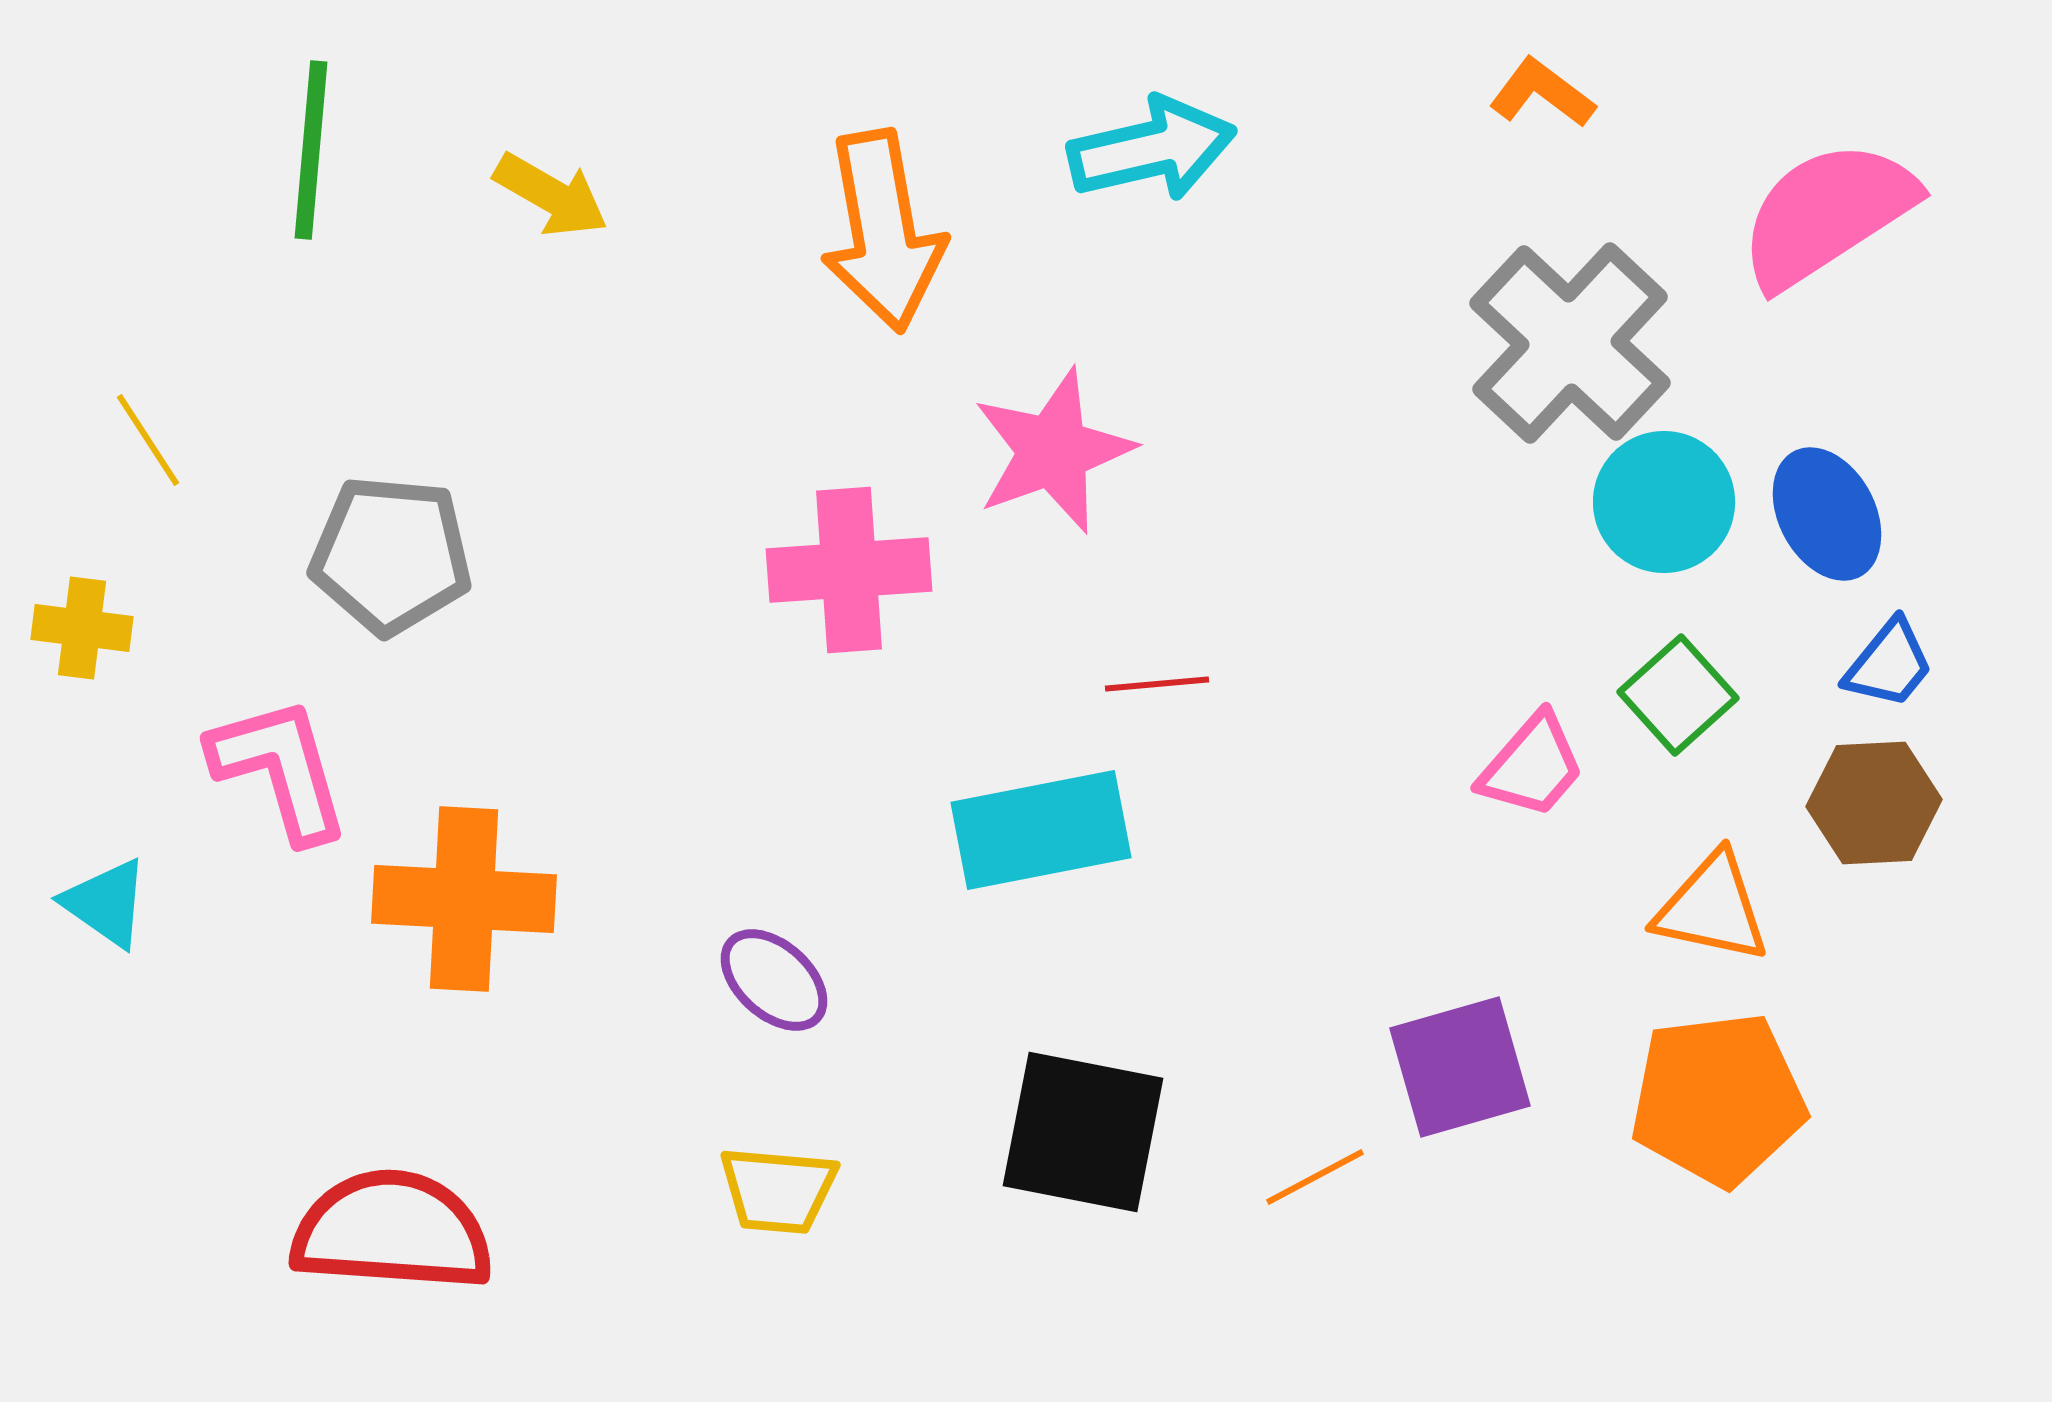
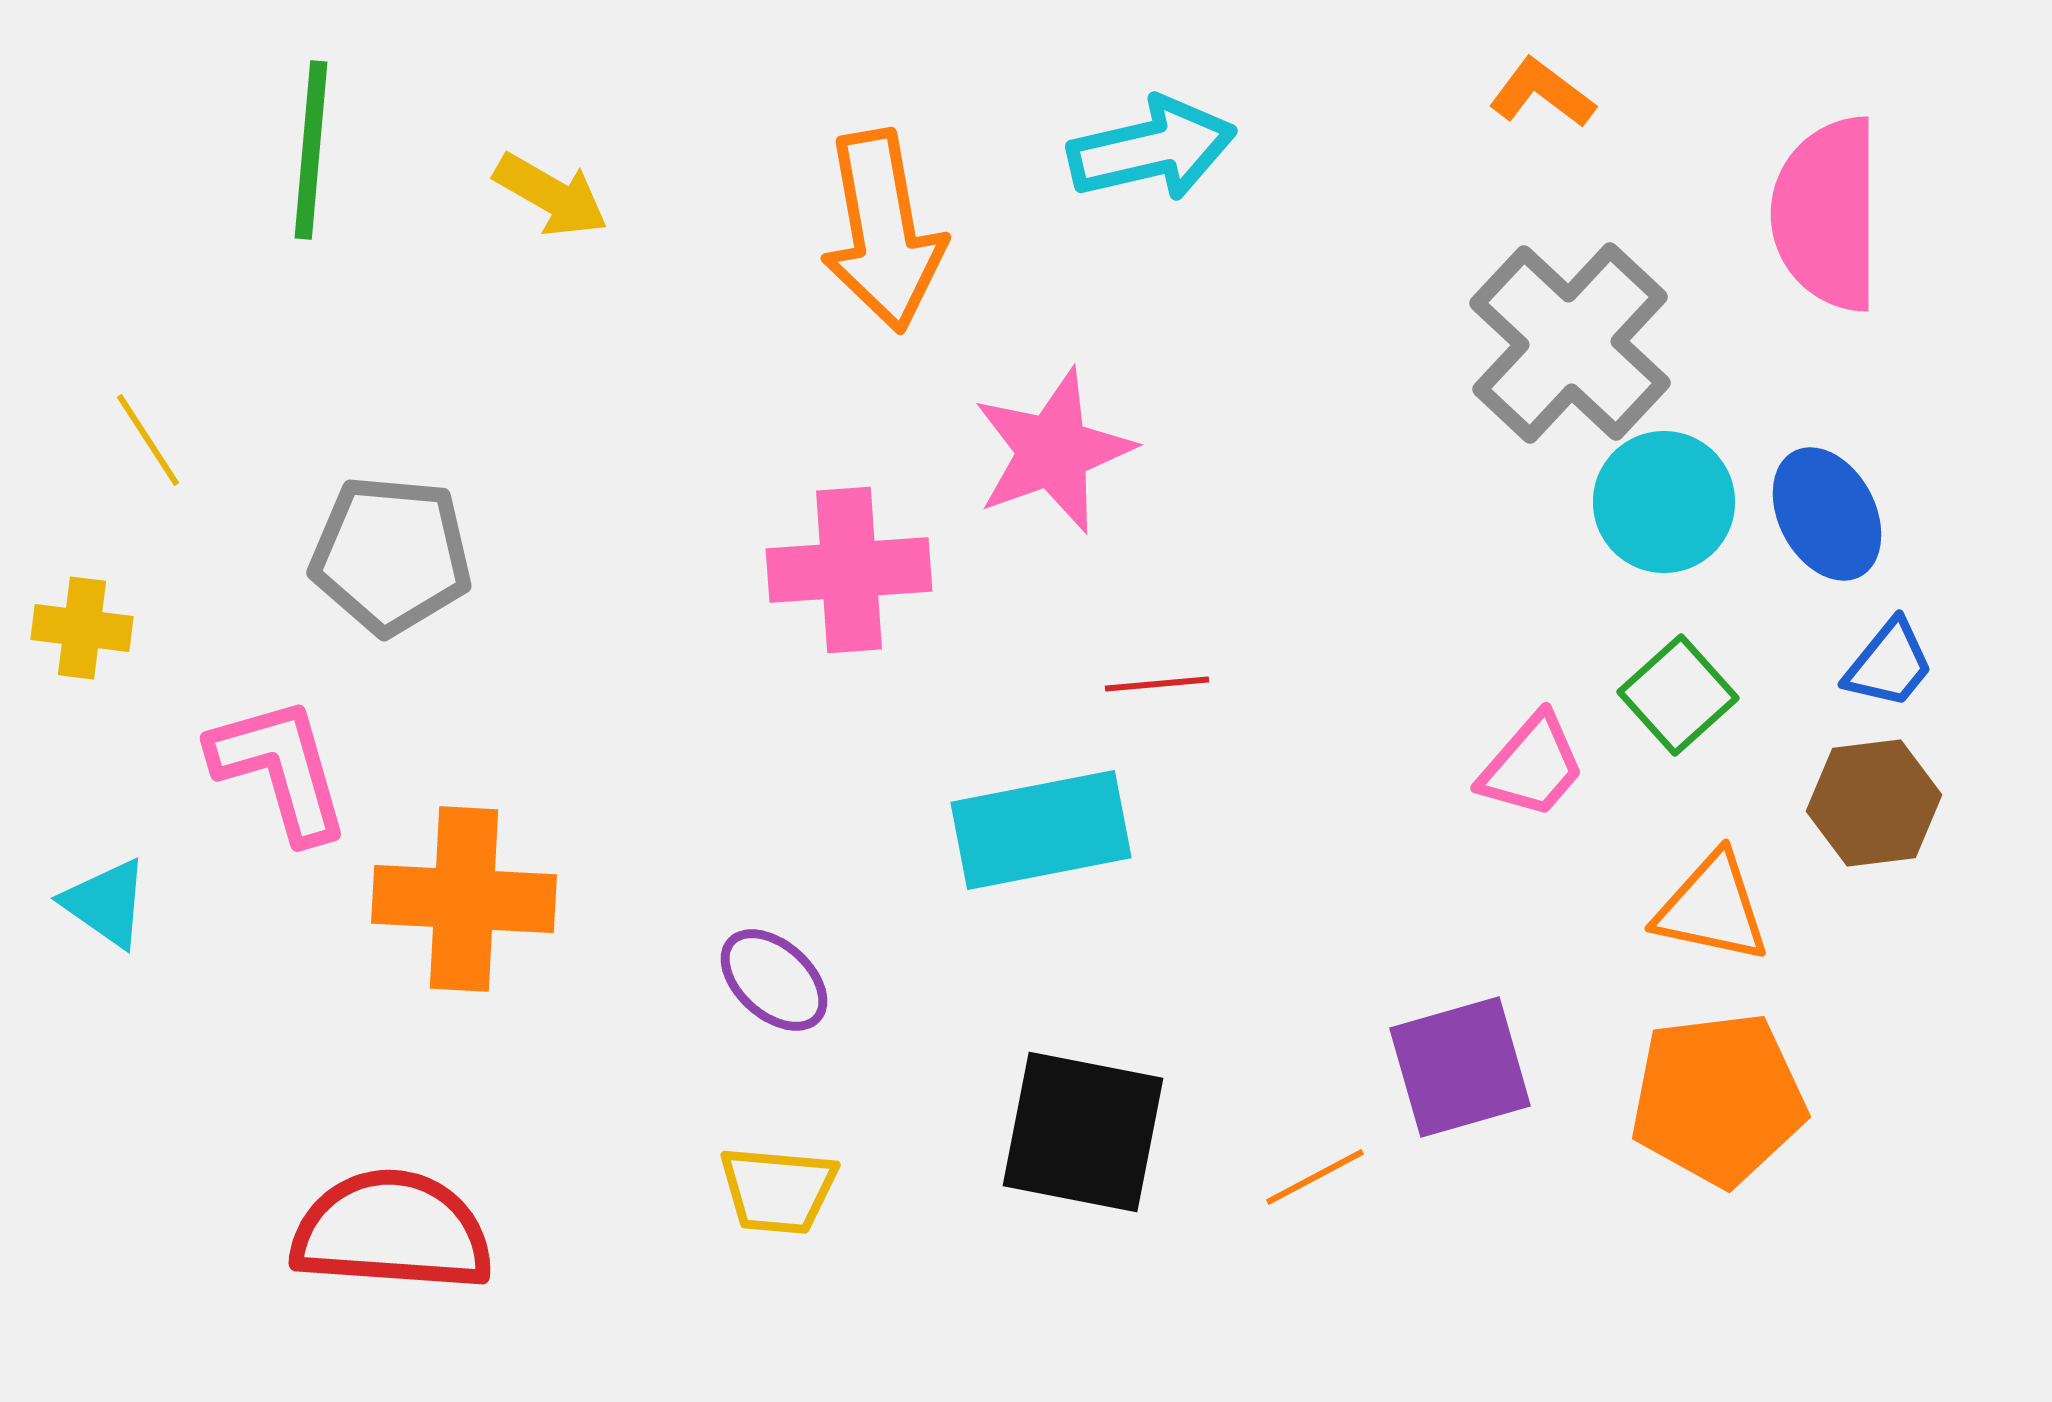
pink semicircle: rotated 57 degrees counterclockwise
brown hexagon: rotated 4 degrees counterclockwise
